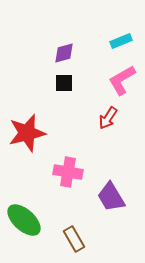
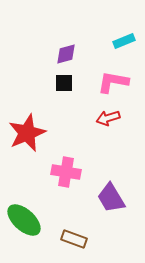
cyan rectangle: moved 3 px right
purple diamond: moved 2 px right, 1 px down
pink L-shape: moved 9 px left, 2 px down; rotated 40 degrees clockwise
red arrow: rotated 40 degrees clockwise
red star: rotated 9 degrees counterclockwise
pink cross: moved 2 px left
purple trapezoid: moved 1 px down
brown rectangle: rotated 40 degrees counterclockwise
